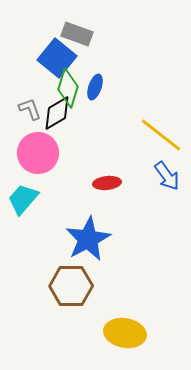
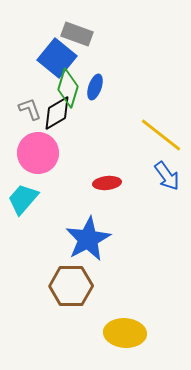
yellow ellipse: rotated 6 degrees counterclockwise
